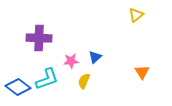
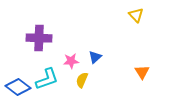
yellow triangle: rotated 35 degrees counterclockwise
yellow semicircle: moved 2 px left, 1 px up
